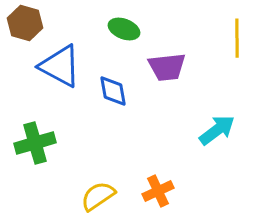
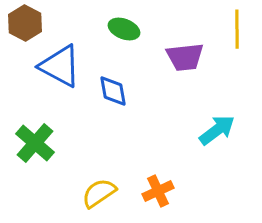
brown hexagon: rotated 12 degrees clockwise
yellow line: moved 9 px up
purple trapezoid: moved 18 px right, 10 px up
green cross: rotated 33 degrees counterclockwise
yellow semicircle: moved 1 px right, 3 px up
